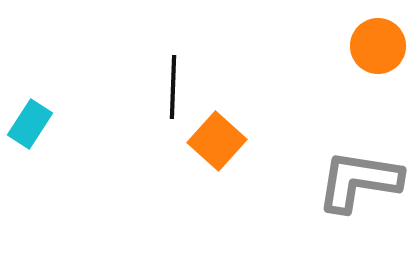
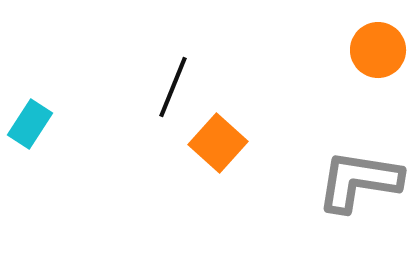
orange circle: moved 4 px down
black line: rotated 20 degrees clockwise
orange square: moved 1 px right, 2 px down
